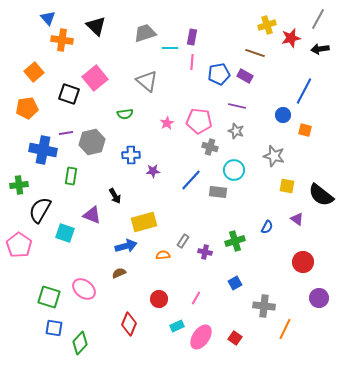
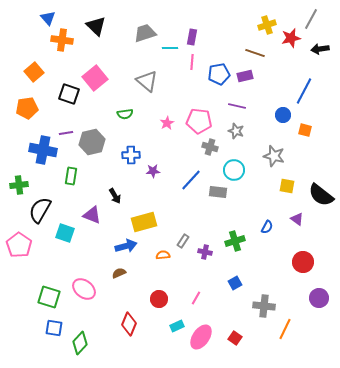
gray line at (318, 19): moved 7 px left
purple rectangle at (245, 76): rotated 42 degrees counterclockwise
